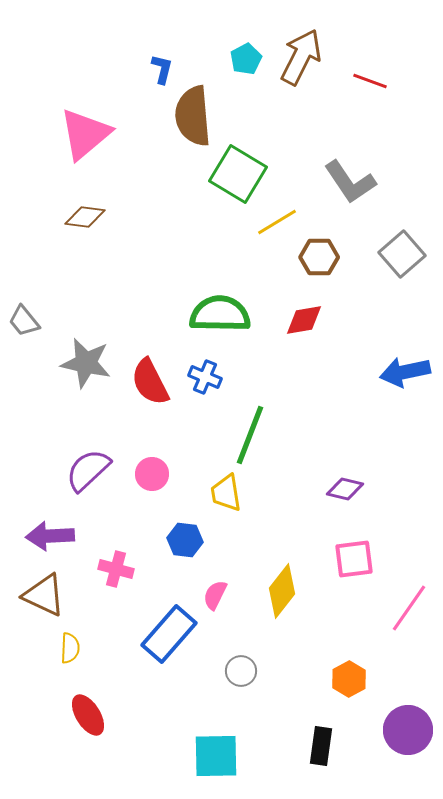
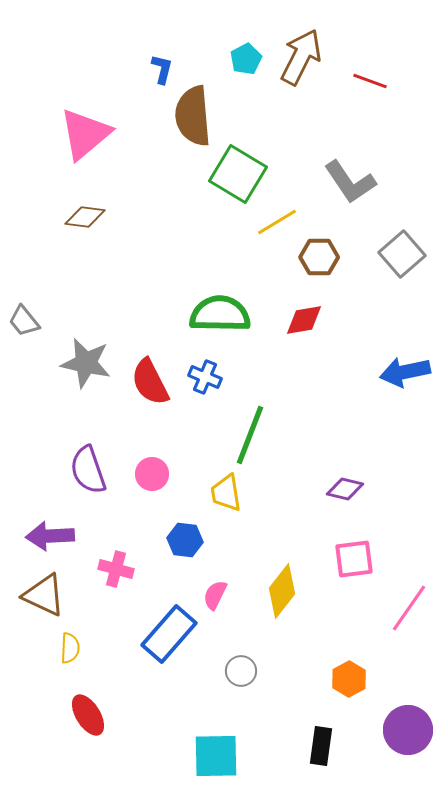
purple semicircle: rotated 66 degrees counterclockwise
